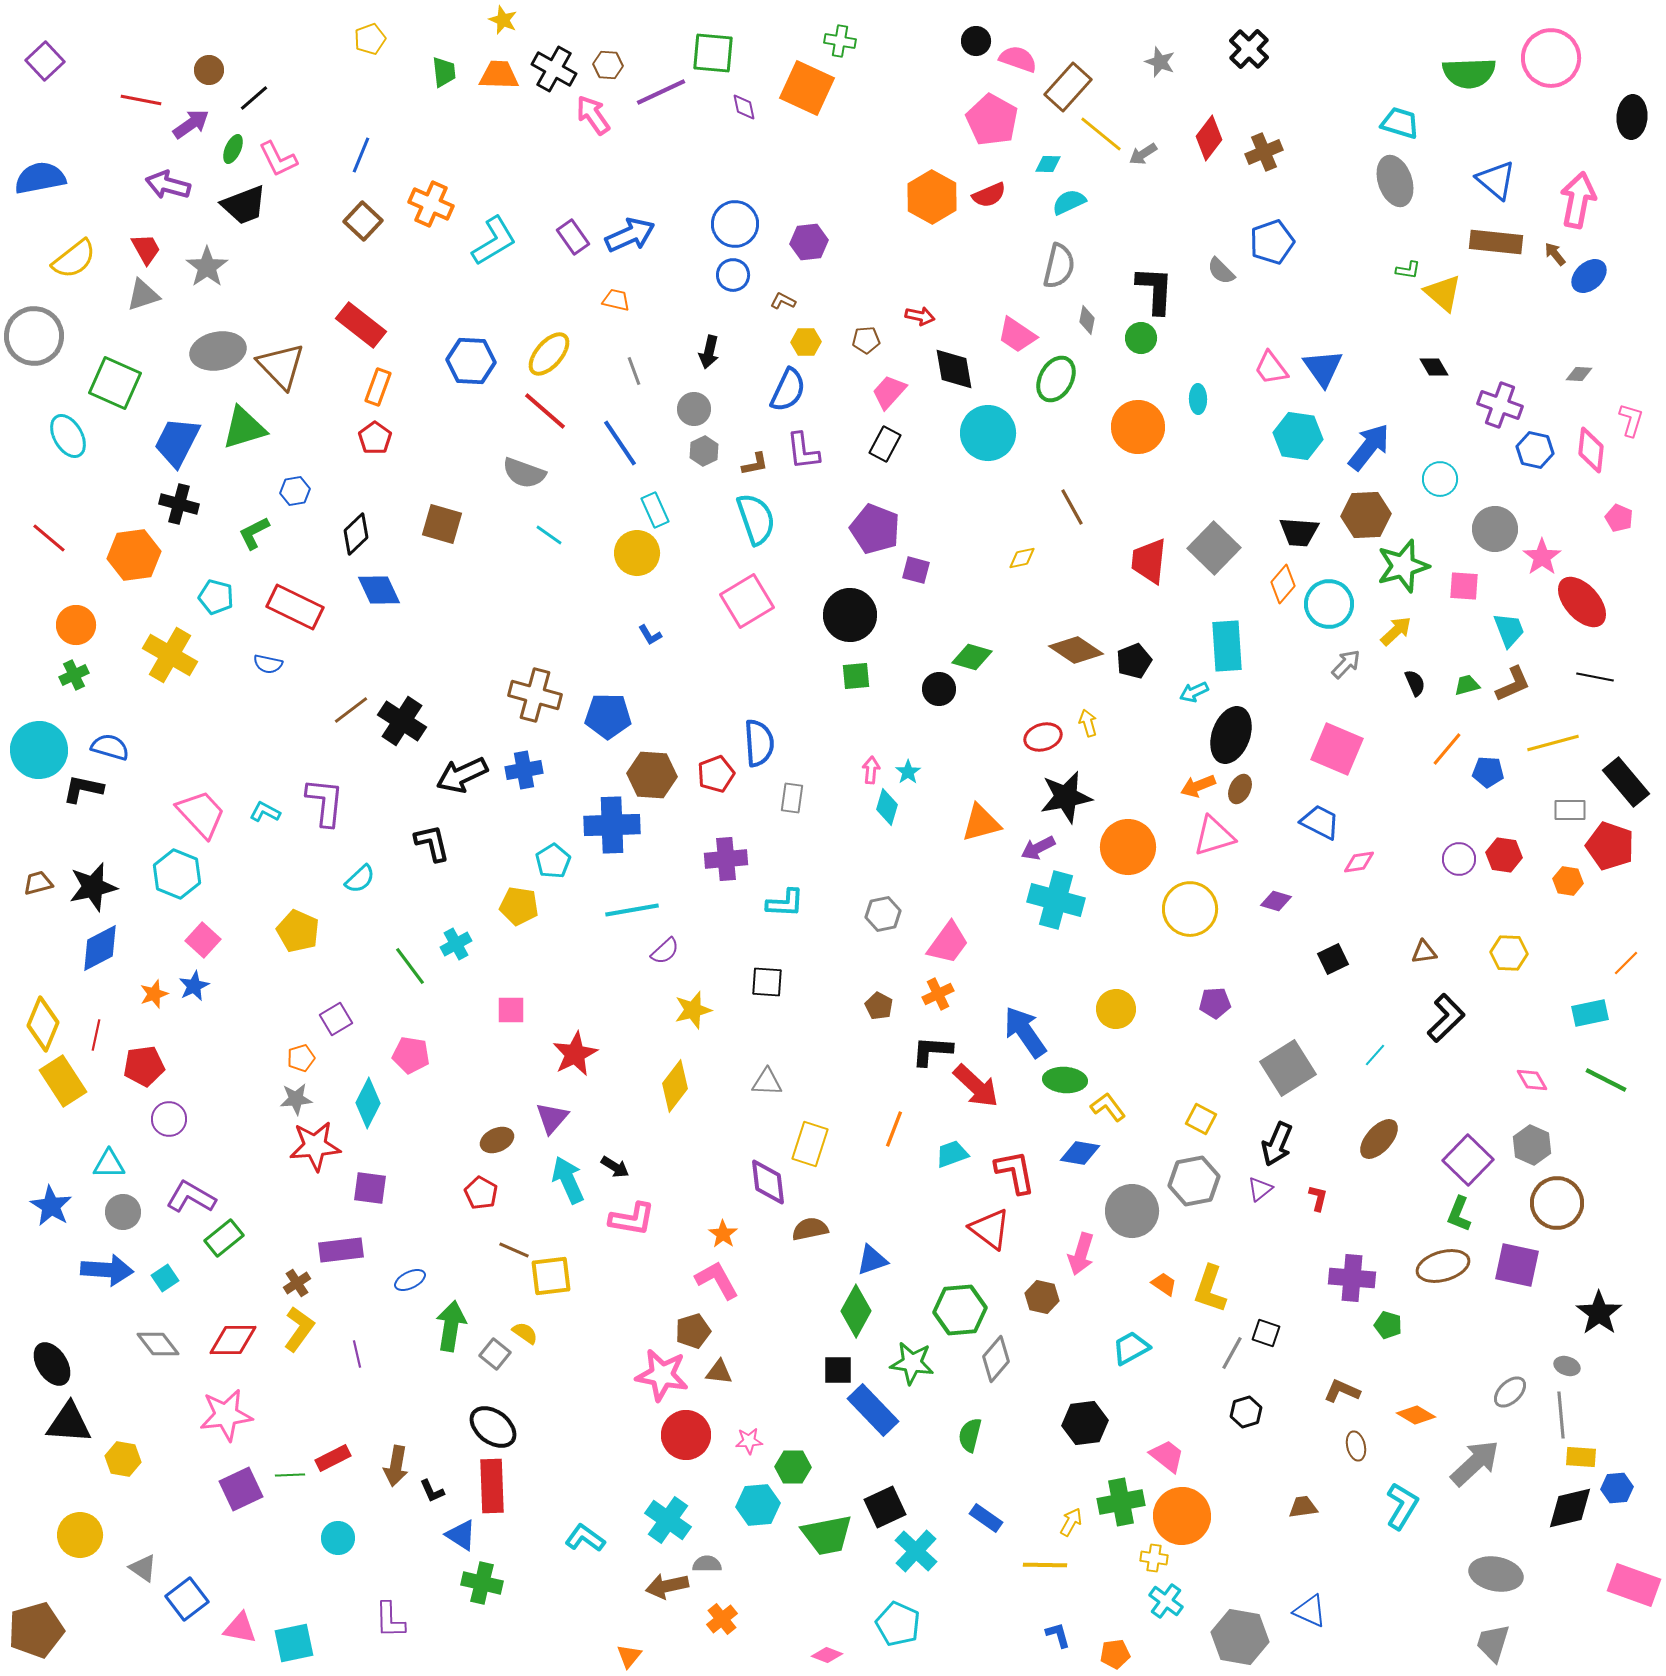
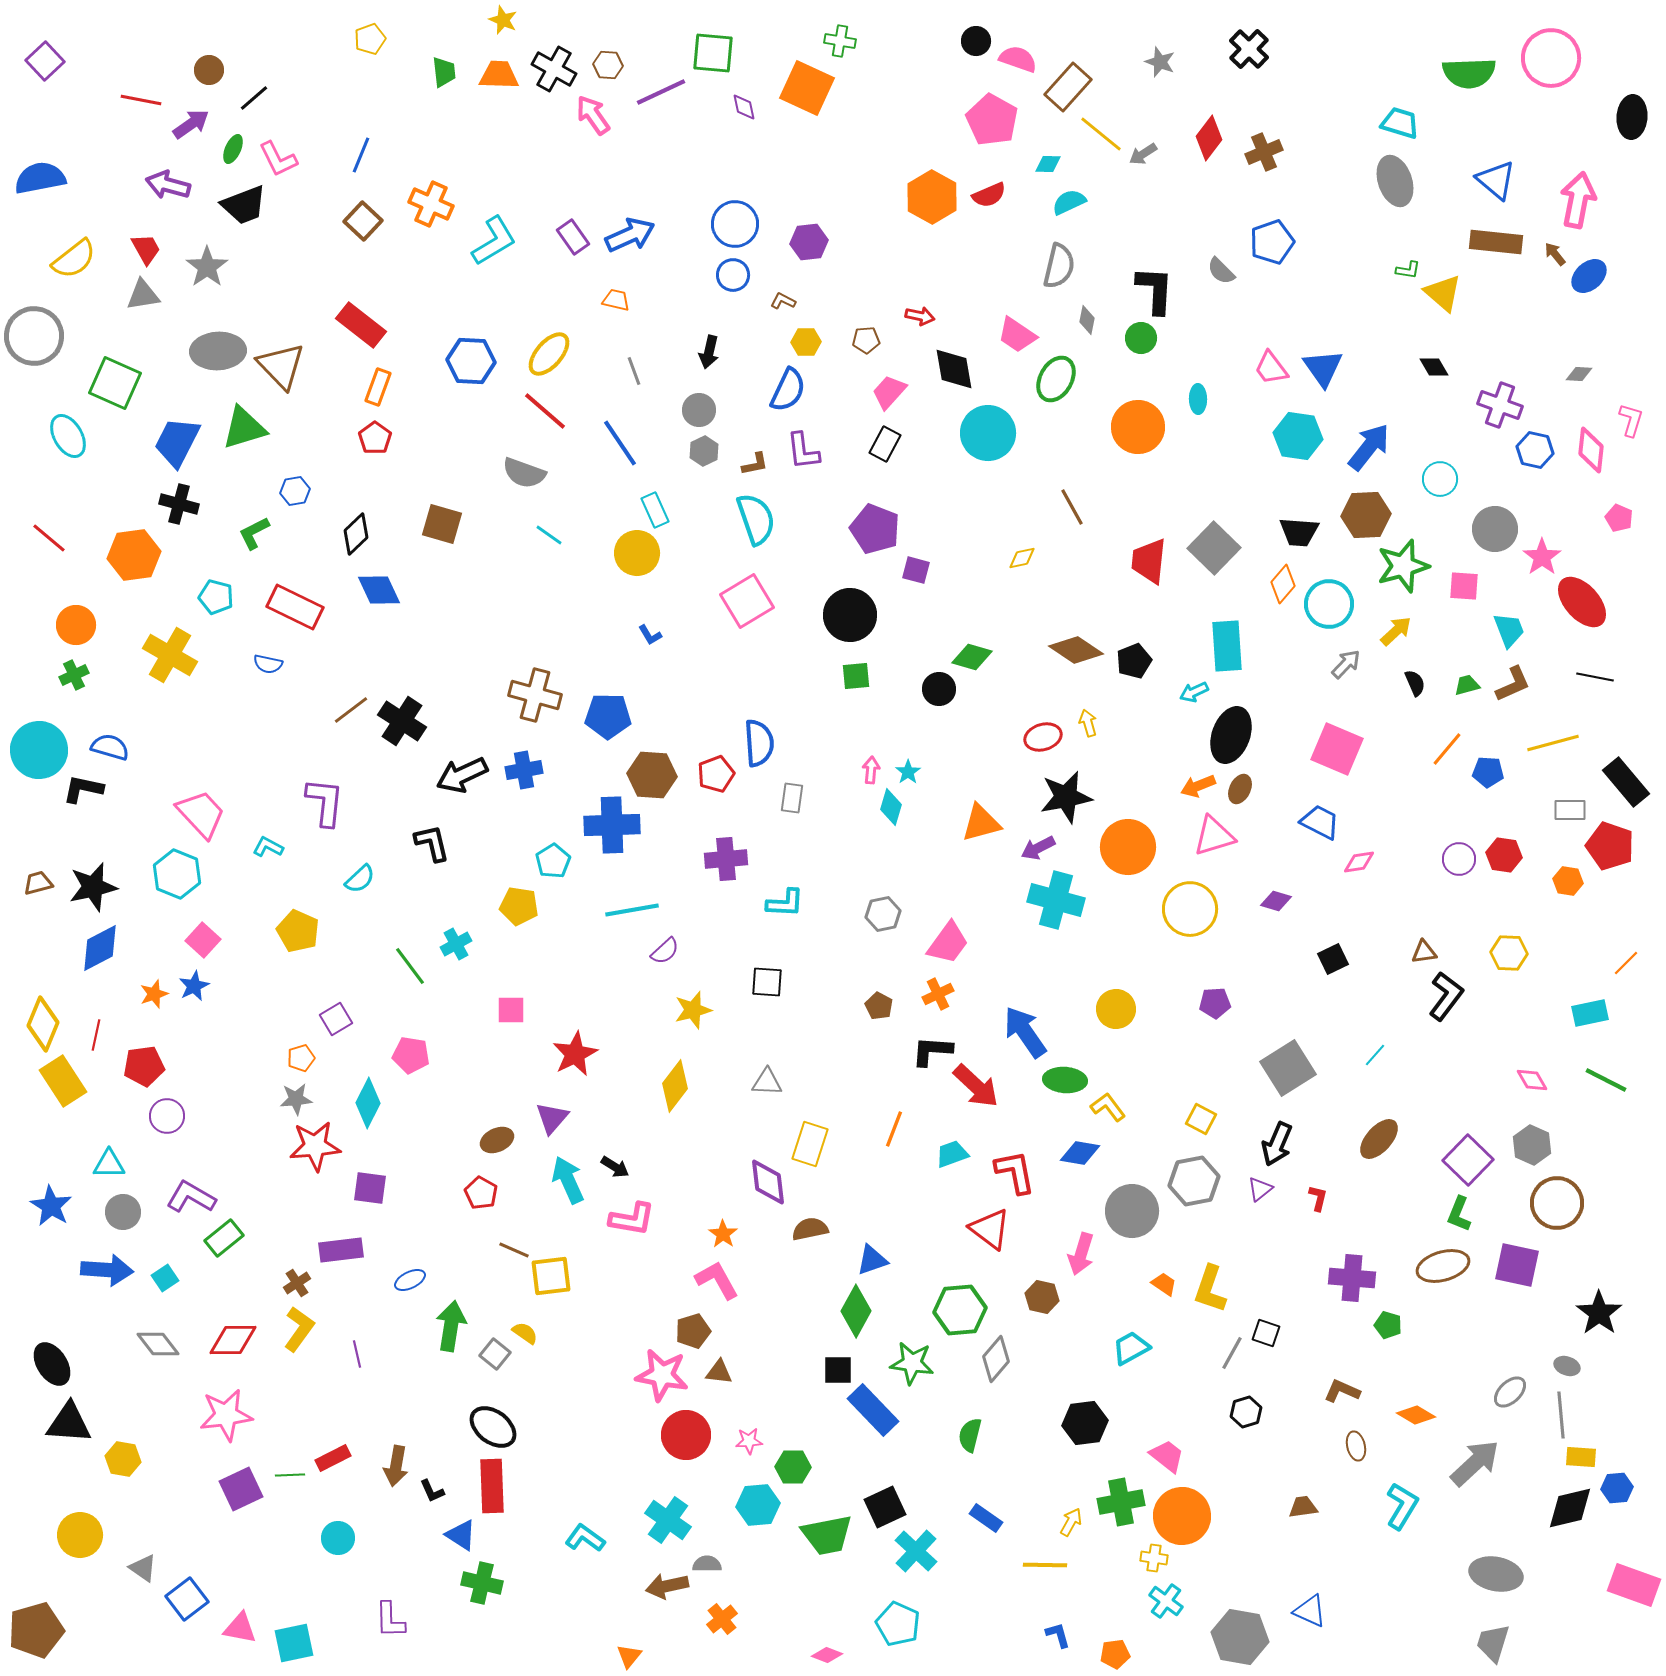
gray triangle at (143, 295): rotated 9 degrees clockwise
gray ellipse at (218, 351): rotated 8 degrees clockwise
gray circle at (694, 409): moved 5 px right, 1 px down
cyan diamond at (887, 807): moved 4 px right
cyan L-shape at (265, 812): moved 3 px right, 35 px down
black L-shape at (1446, 1018): moved 22 px up; rotated 9 degrees counterclockwise
purple circle at (169, 1119): moved 2 px left, 3 px up
